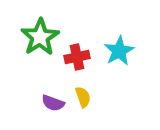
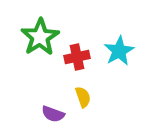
purple semicircle: moved 11 px down
